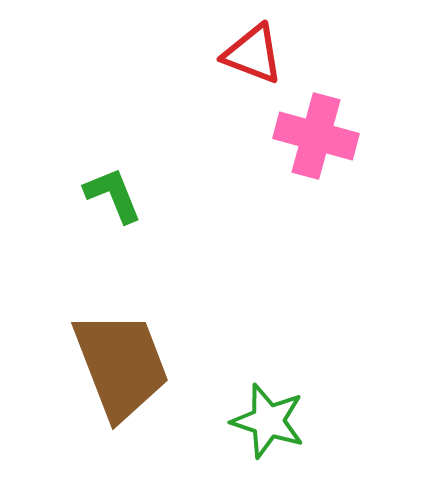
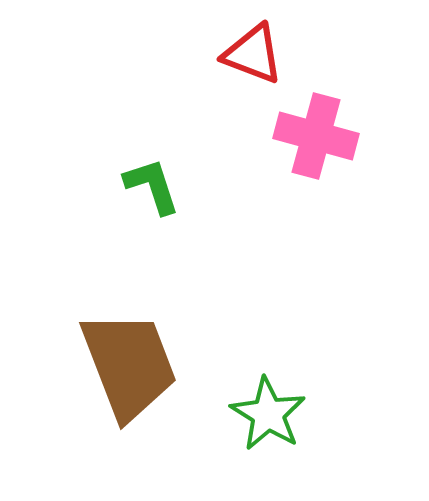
green L-shape: moved 39 px right, 9 px up; rotated 4 degrees clockwise
brown trapezoid: moved 8 px right
green star: moved 7 px up; rotated 14 degrees clockwise
